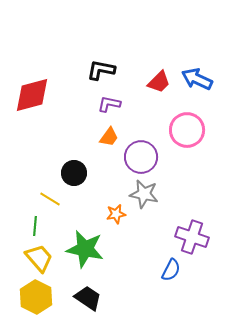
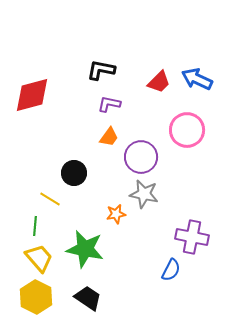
purple cross: rotated 8 degrees counterclockwise
